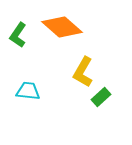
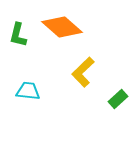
green L-shape: rotated 20 degrees counterclockwise
yellow L-shape: rotated 16 degrees clockwise
green rectangle: moved 17 px right, 2 px down
